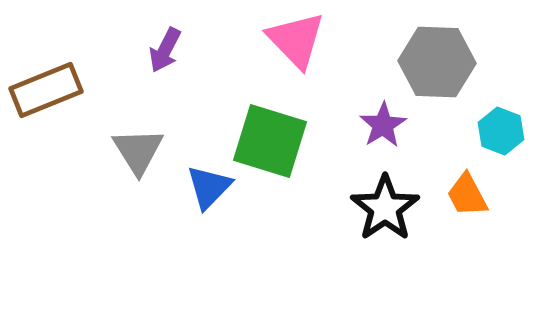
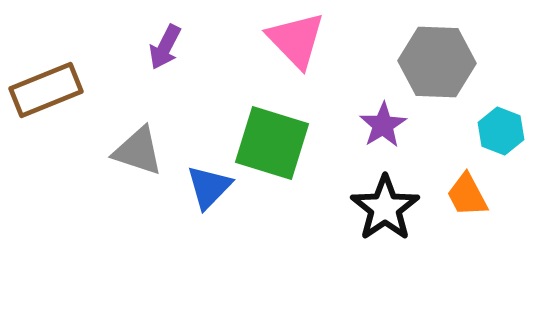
purple arrow: moved 3 px up
green square: moved 2 px right, 2 px down
gray triangle: rotated 40 degrees counterclockwise
